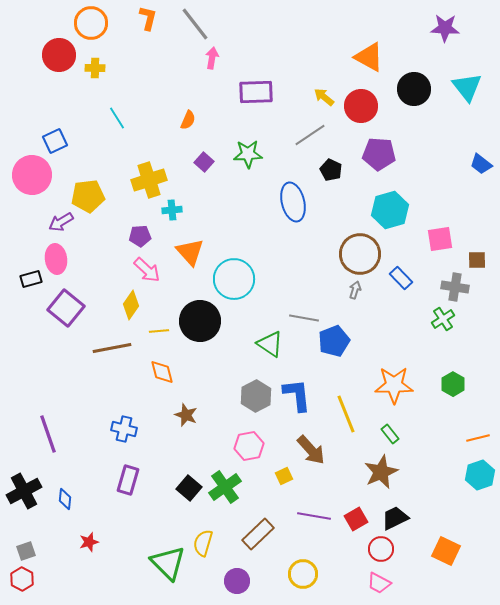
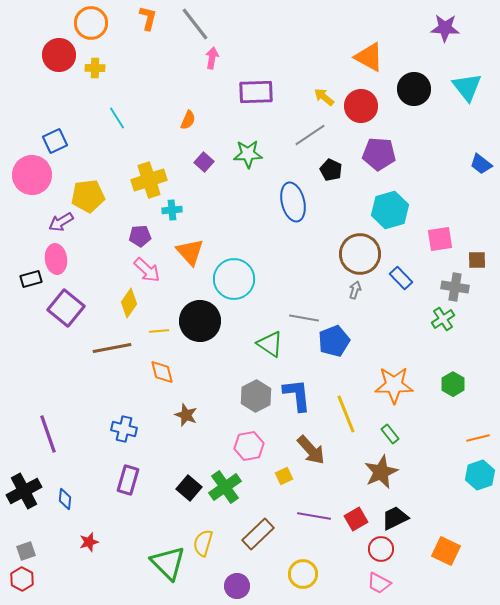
yellow diamond at (131, 305): moved 2 px left, 2 px up
purple circle at (237, 581): moved 5 px down
